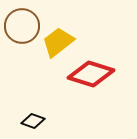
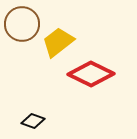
brown circle: moved 2 px up
red diamond: rotated 9 degrees clockwise
